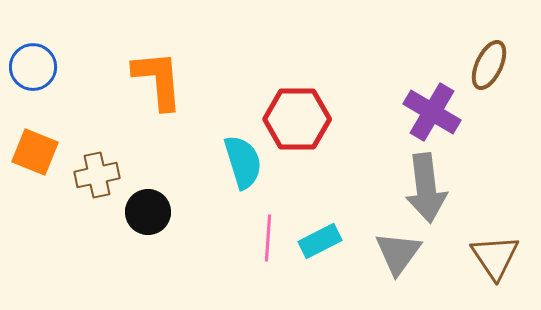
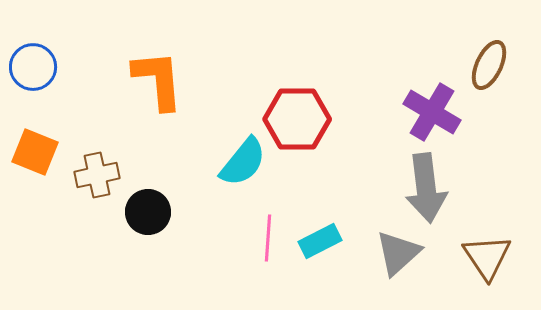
cyan semicircle: rotated 56 degrees clockwise
gray triangle: rotated 12 degrees clockwise
brown triangle: moved 8 px left
